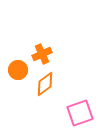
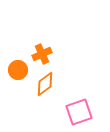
pink square: moved 1 px left, 1 px up
